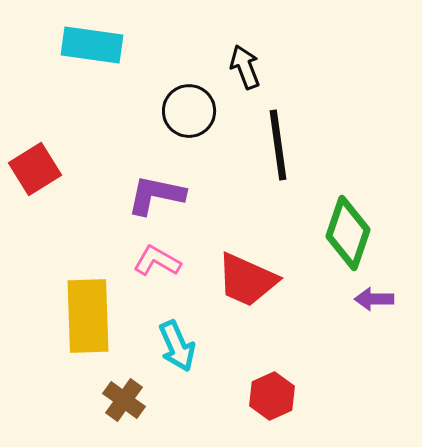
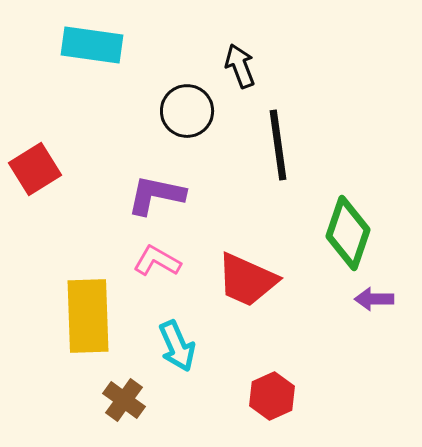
black arrow: moved 5 px left, 1 px up
black circle: moved 2 px left
